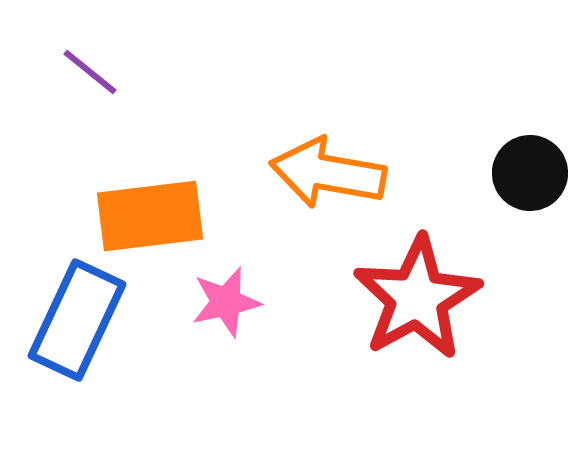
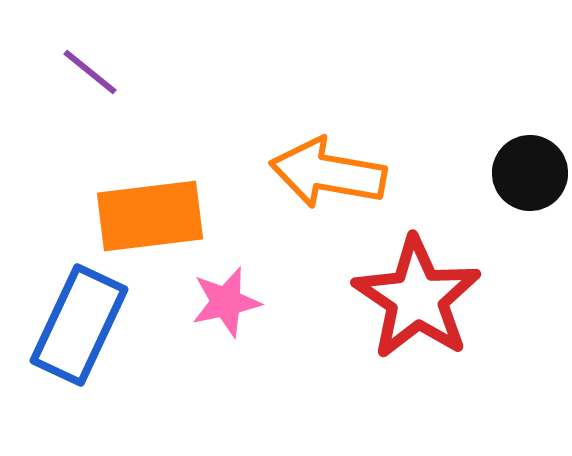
red star: rotated 9 degrees counterclockwise
blue rectangle: moved 2 px right, 5 px down
